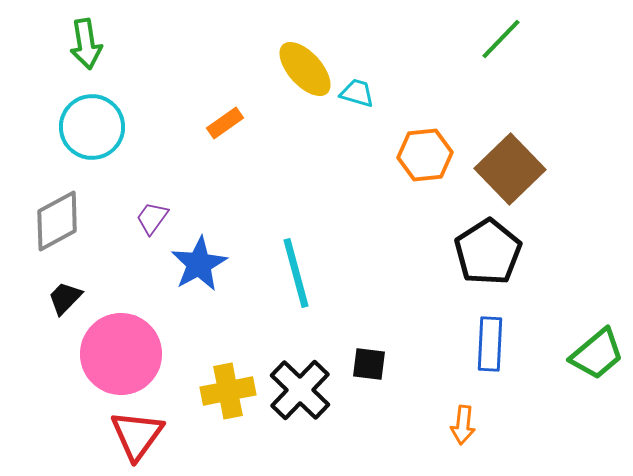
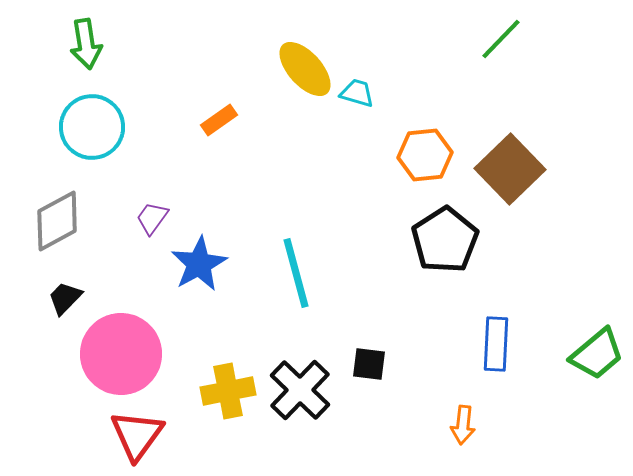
orange rectangle: moved 6 px left, 3 px up
black pentagon: moved 43 px left, 12 px up
blue rectangle: moved 6 px right
